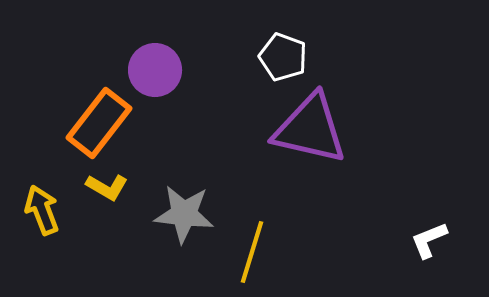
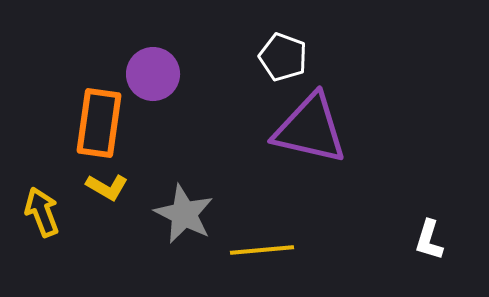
purple circle: moved 2 px left, 4 px down
orange rectangle: rotated 30 degrees counterclockwise
yellow arrow: moved 2 px down
gray star: rotated 20 degrees clockwise
white L-shape: rotated 51 degrees counterclockwise
yellow line: moved 10 px right, 2 px up; rotated 68 degrees clockwise
